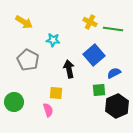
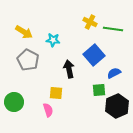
yellow arrow: moved 10 px down
